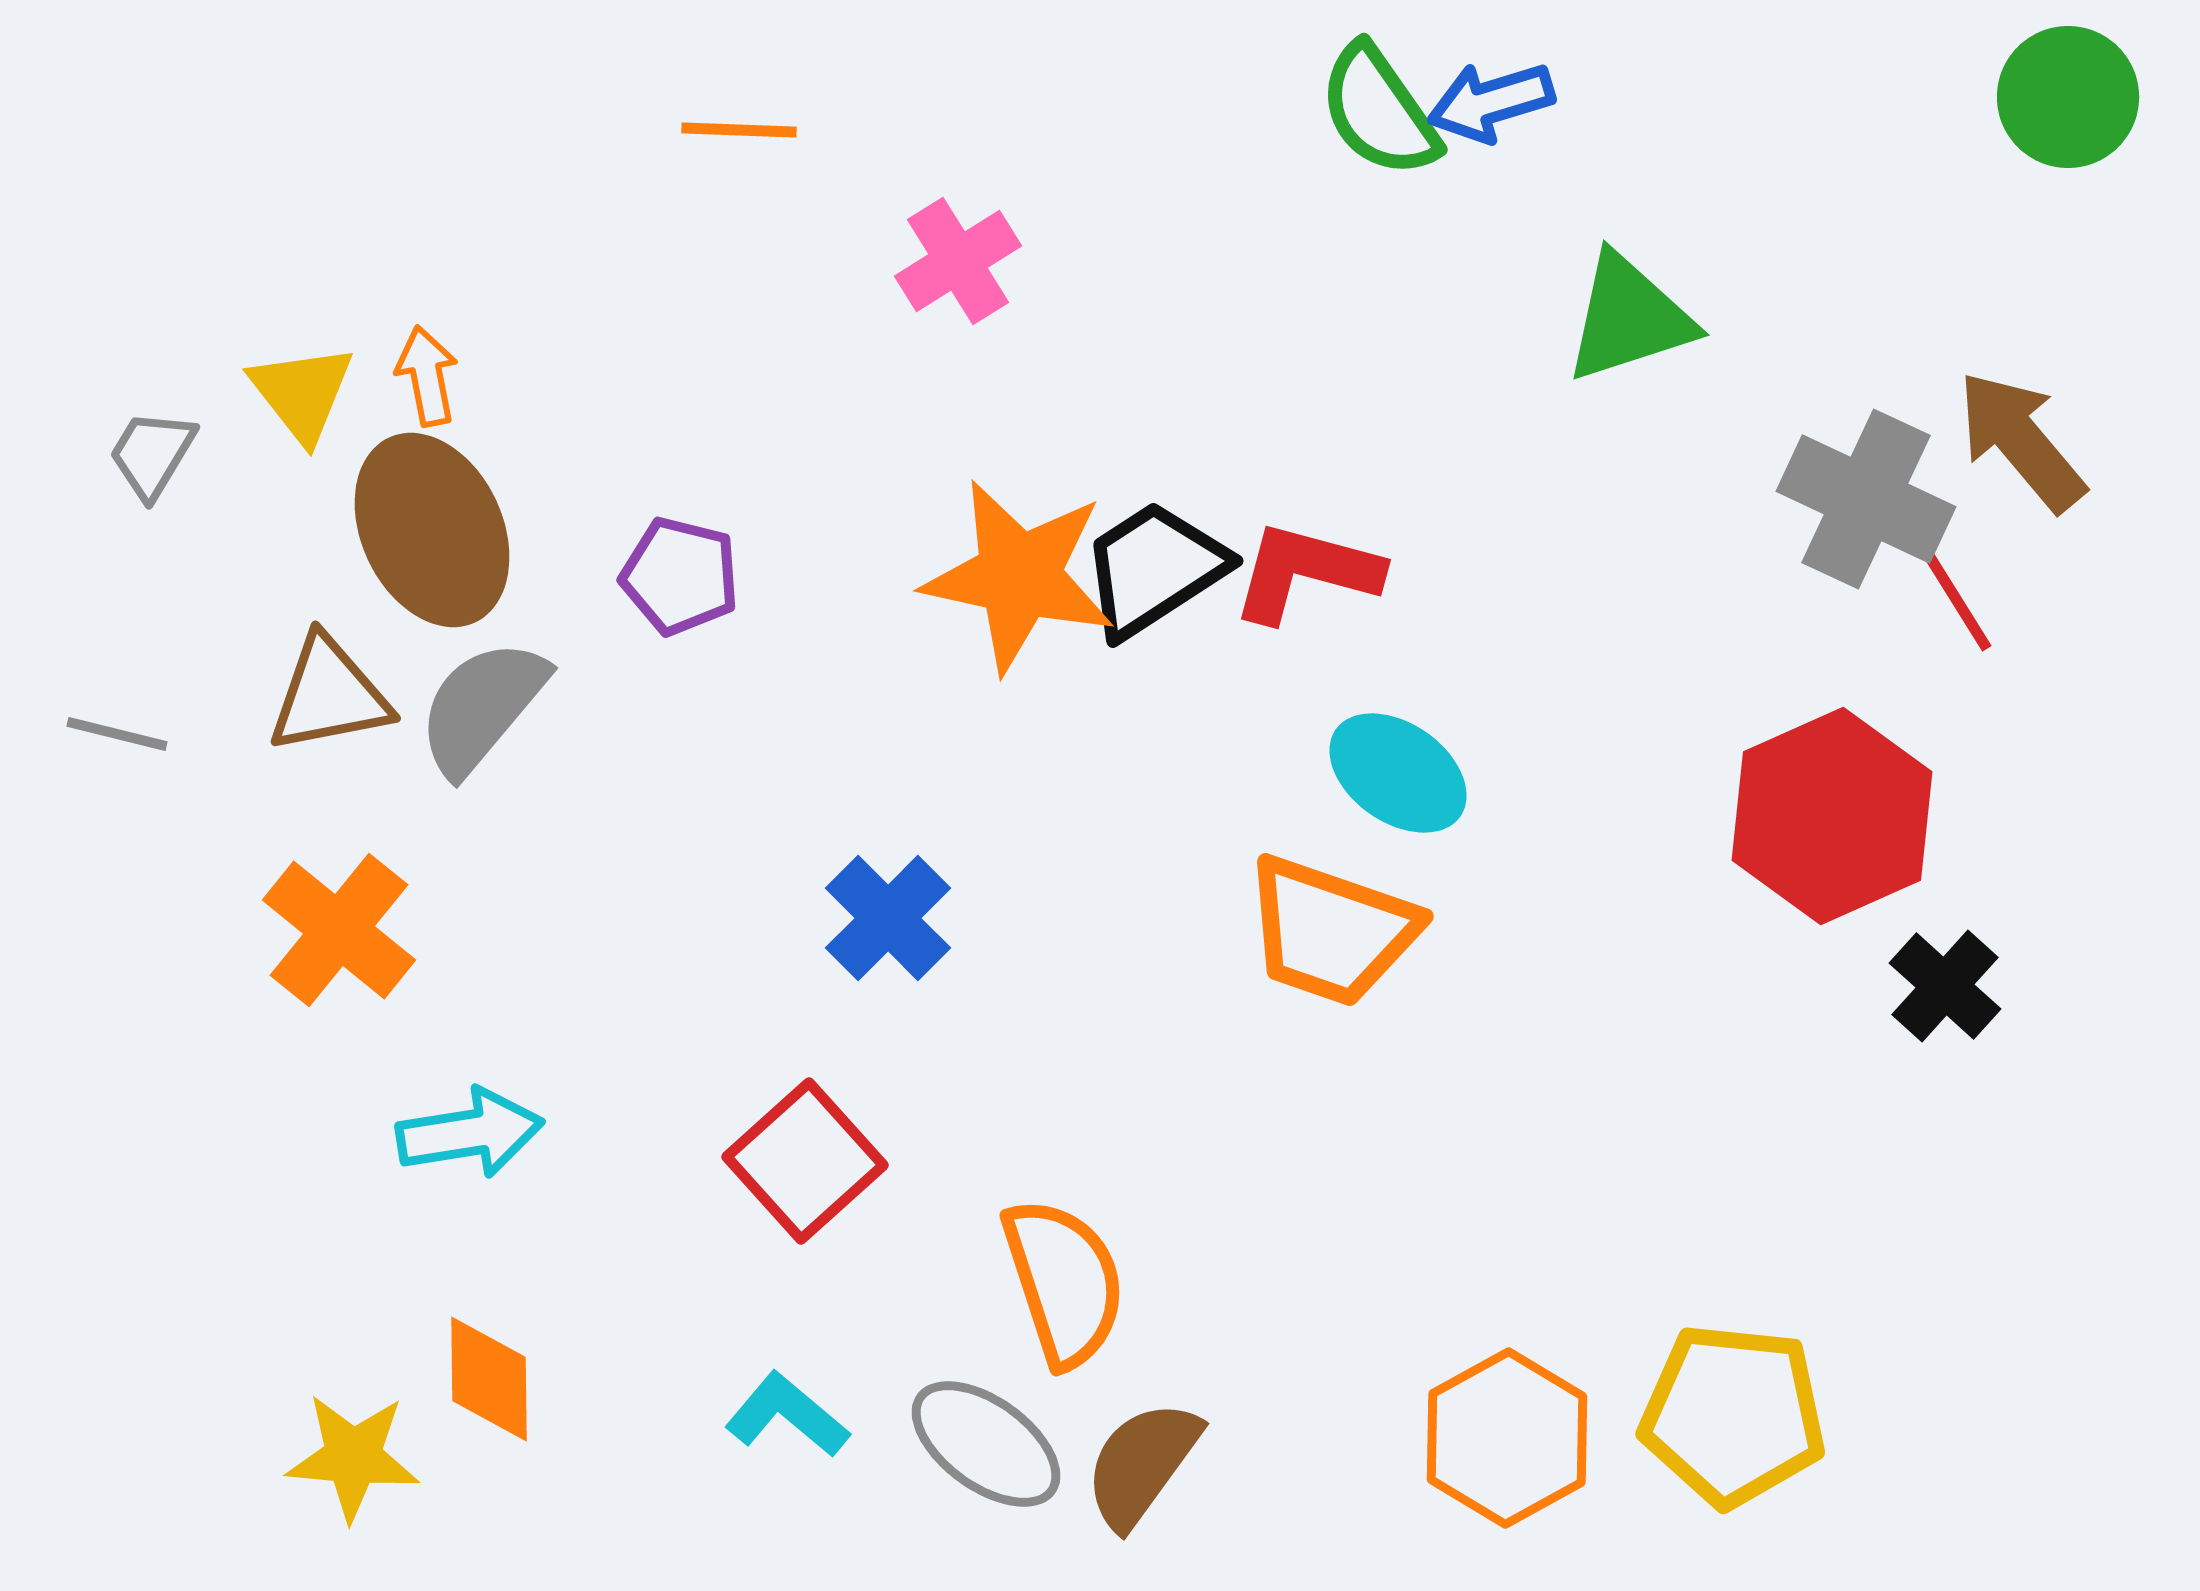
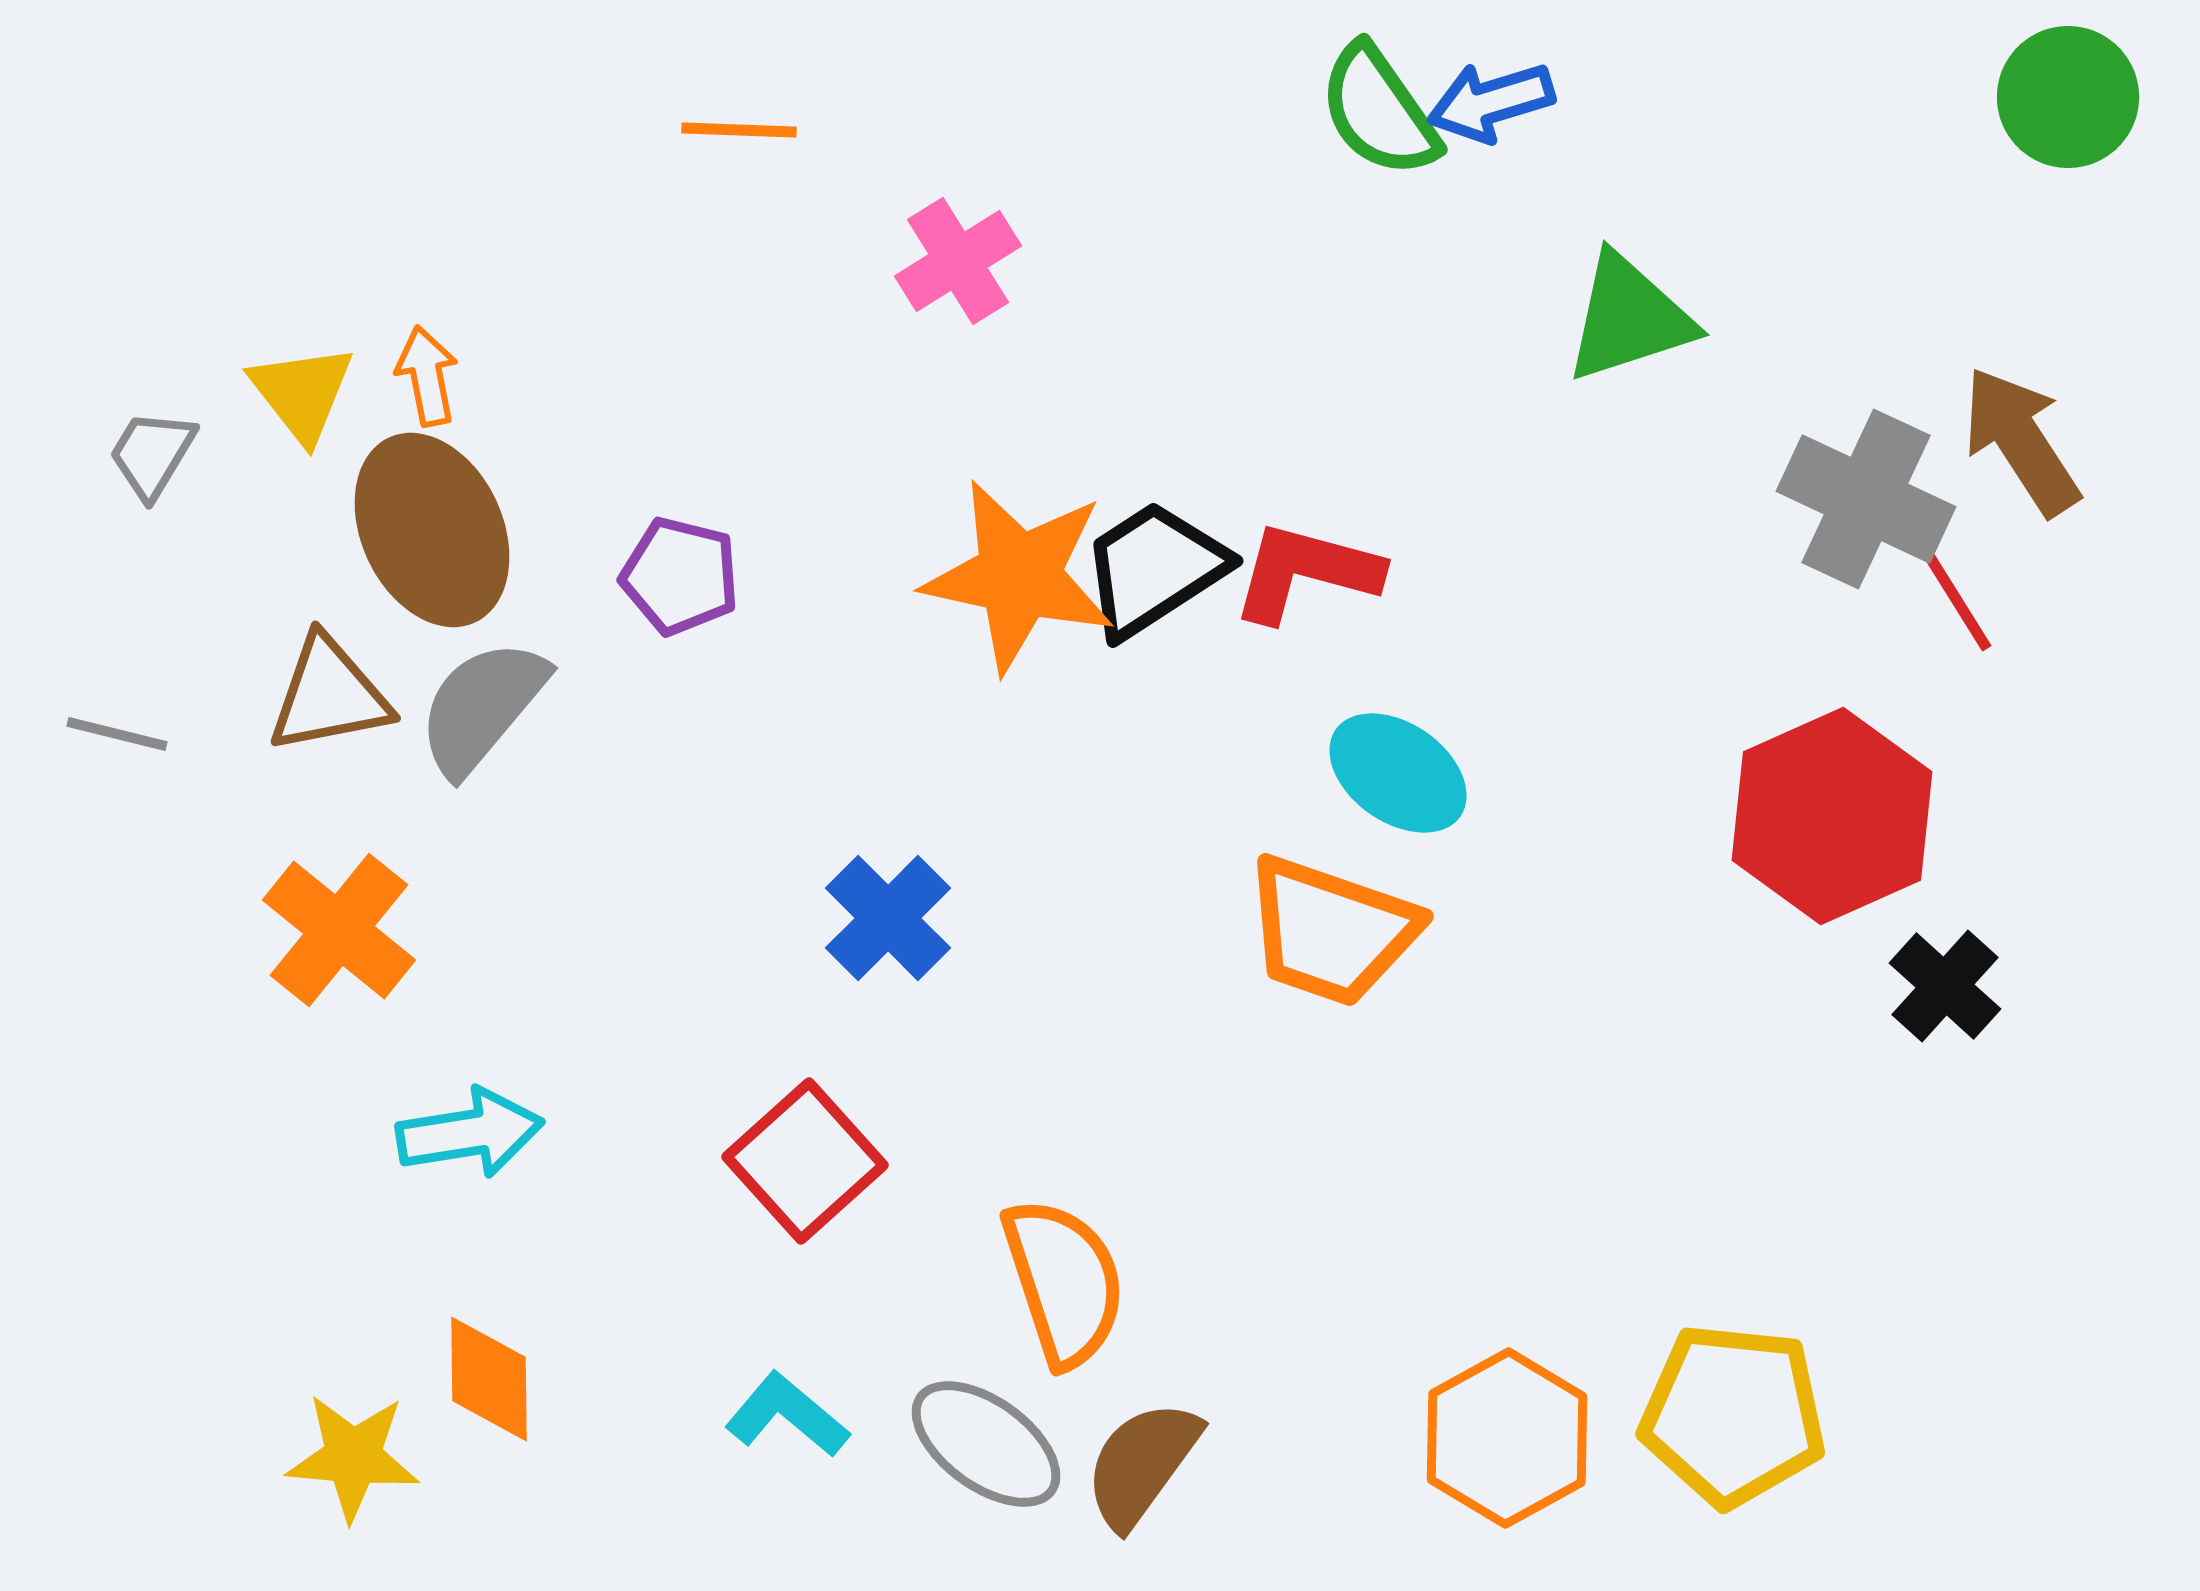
brown arrow: rotated 7 degrees clockwise
